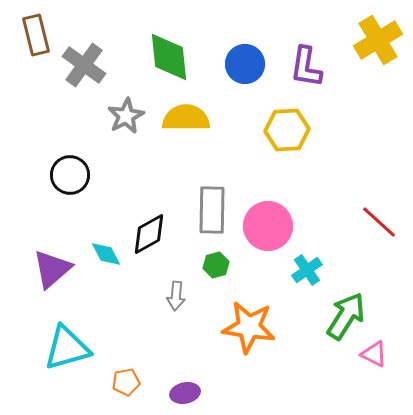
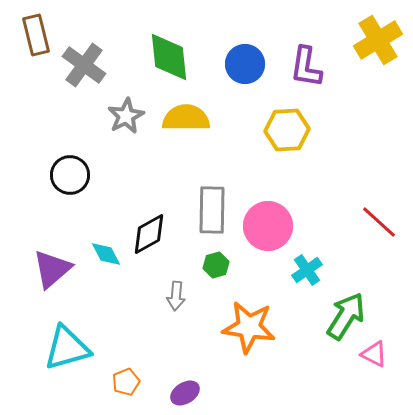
orange pentagon: rotated 12 degrees counterclockwise
purple ellipse: rotated 20 degrees counterclockwise
